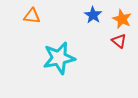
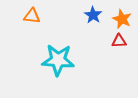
red triangle: rotated 42 degrees counterclockwise
cyan star: moved 1 px left, 2 px down; rotated 16 degrees clockwise
